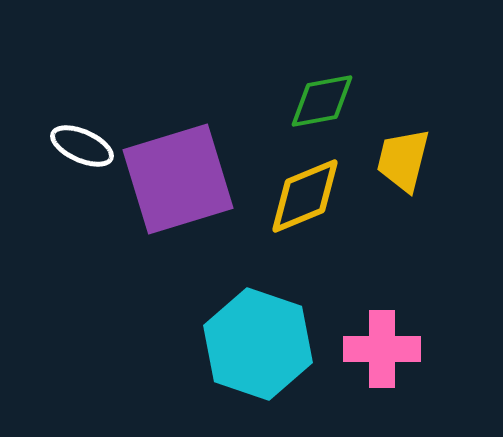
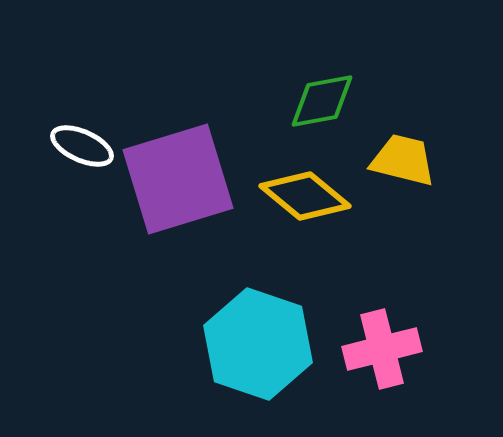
yellow trapezoid: rotated 90 degrees clockwise
yellow diamond: rotated 62 degrees clockwise
pink cross: rotated 14 degrees counterclockwise
